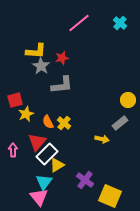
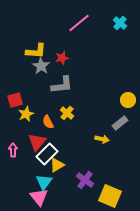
yellow cross: moved 3 px right, 10 px up
